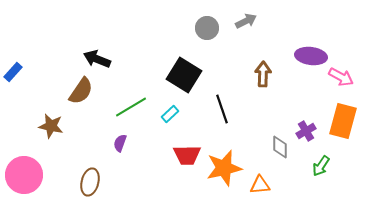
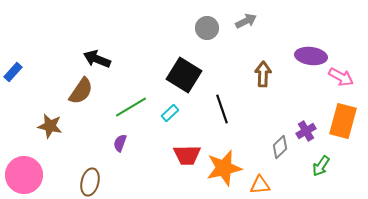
cyan rectangle: moved 1 px up
brown star: moved 1 px left
gray diamond: rotated 45 degrees clockwise
